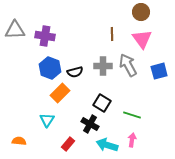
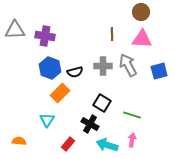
pink triangle: rotated 50 degrees counterclockwise
